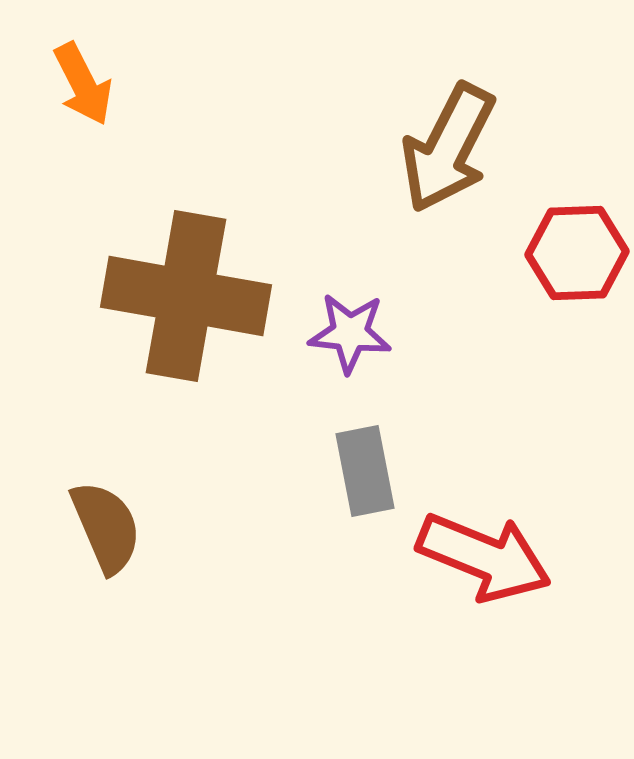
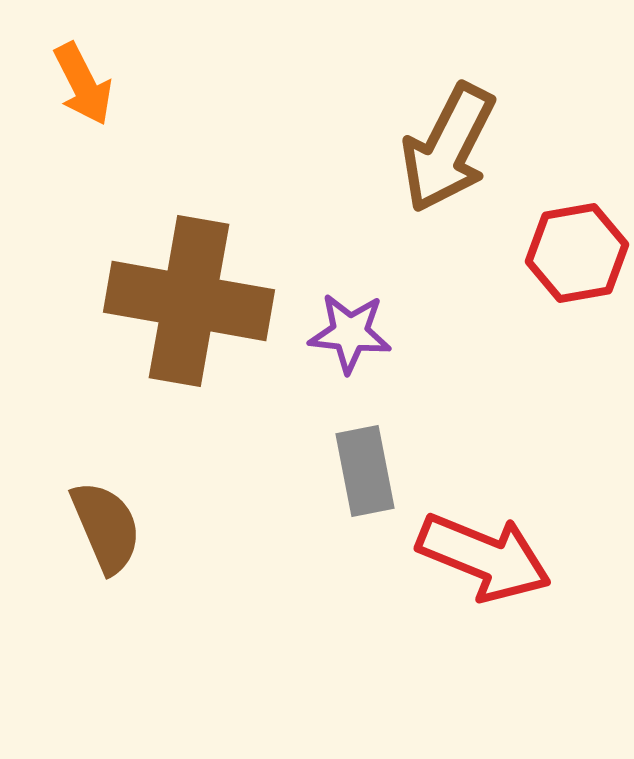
red hexagon: rotated 8 degrees counterclockwise
brown cross: moved 3 px right, 5 px down
